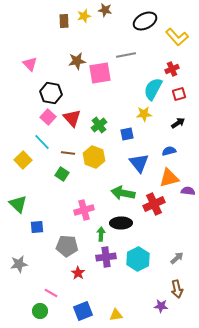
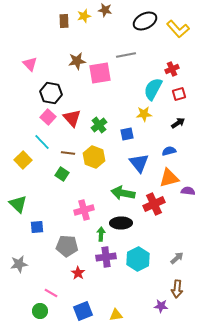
yellow L-shape at (177, 37): moved 1 px right, 8 px up
brown arrow at (177, 289): rotated 18 degrees clockwise
